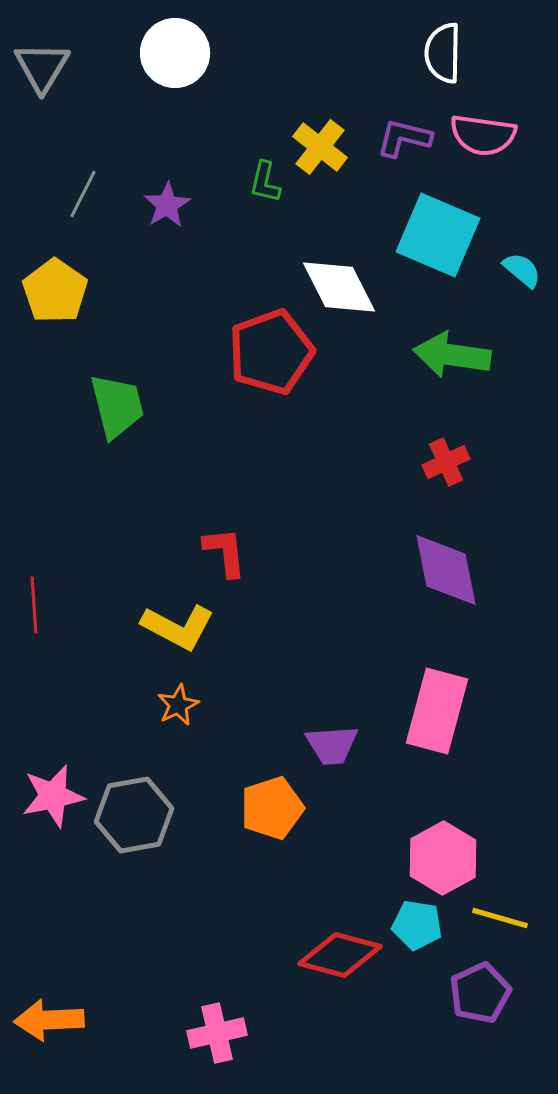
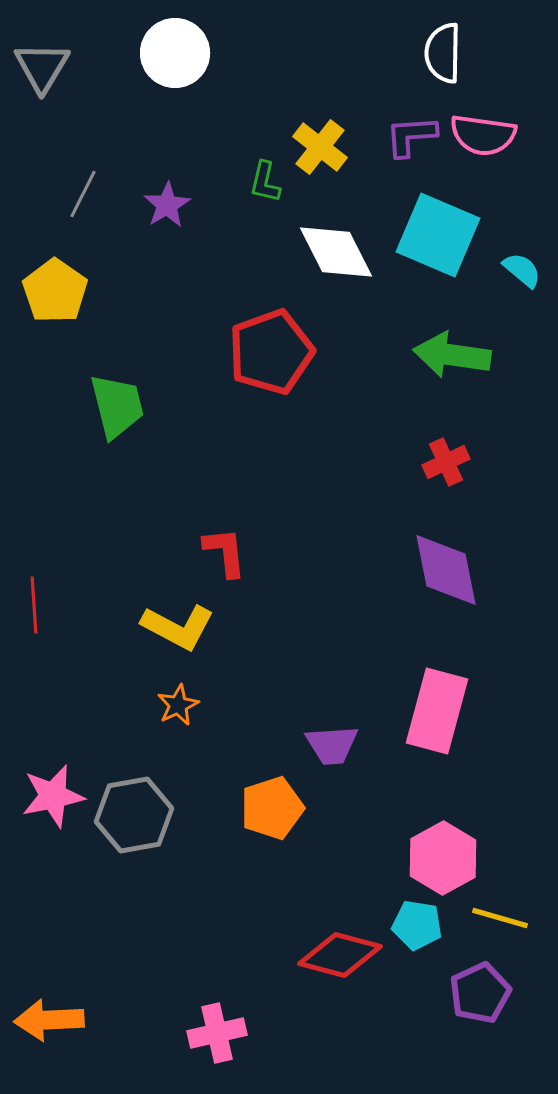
purple L-shape: moved 7 px right, 2 px up; rotated 18 degrees counterclockwise
white diamond: moved 3 px left, 35 px up
